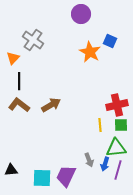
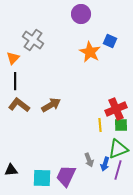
black line: moved 4 px left
red cross: moved 1 px left, 4 px down; rotated 10 degrees counterclockwise
green triangle: moved 2 px right, 1 px down; rotated 15 degrees counterclockwise
